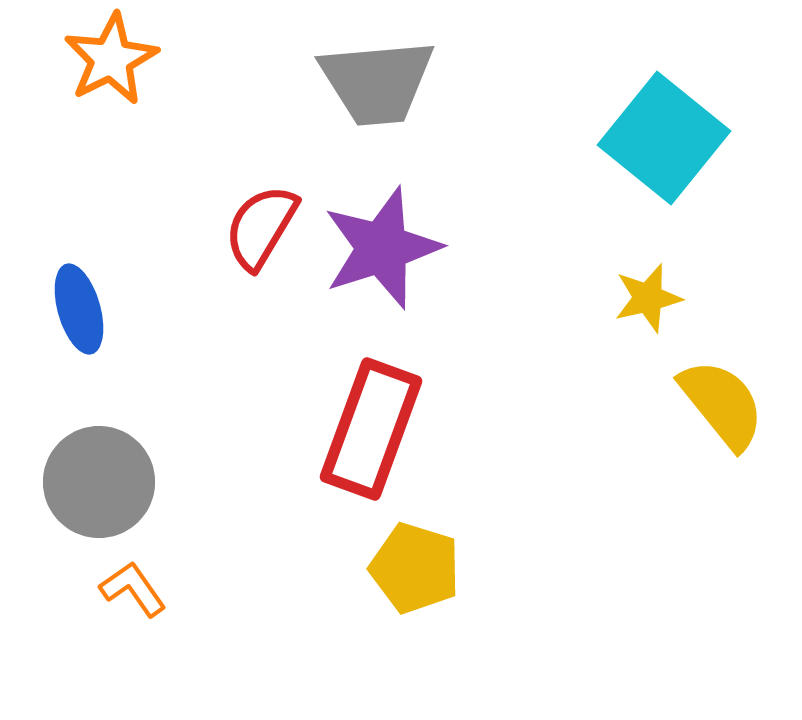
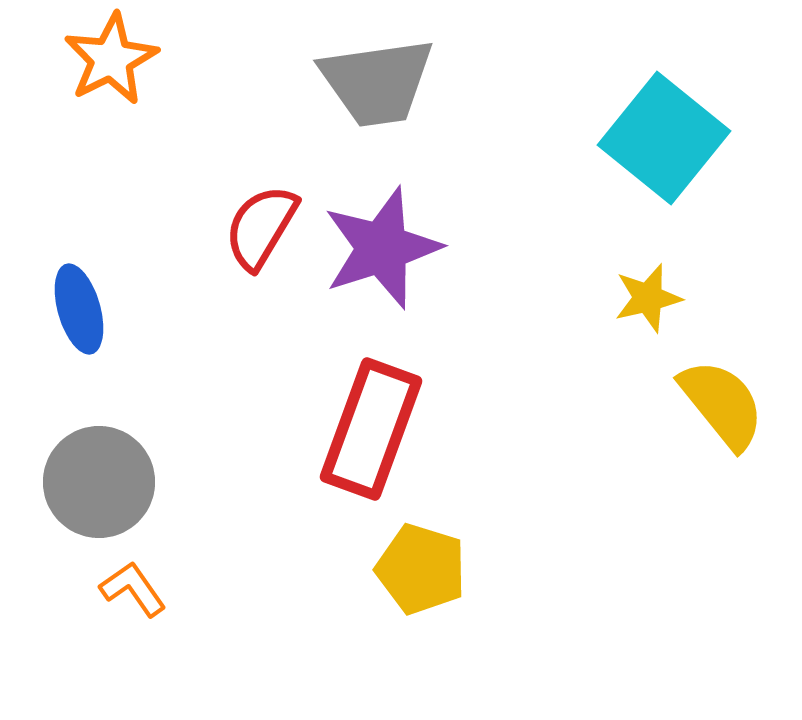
gray trapezoid: rotated 3 degrees counterclockwise
yellow pentagon: moved 6 px right, 1 px down
